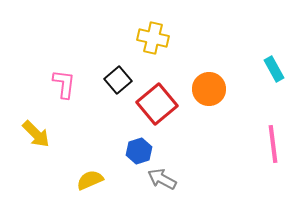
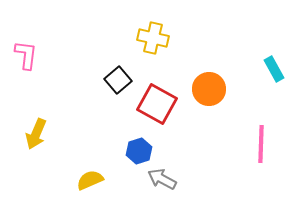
pink L-shape: moved 38 px left, 29 px up
red square: rotated 21 degrees counterclockwise
yellow arrow: rotated 68 degrees clockwise
pink line: moved 12 px left; rotated 9 degrees clockwise
